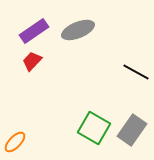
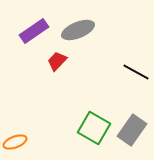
red trapezoid: moved 25 px right
orange ellipse: rotated 25 degrees clockwise
